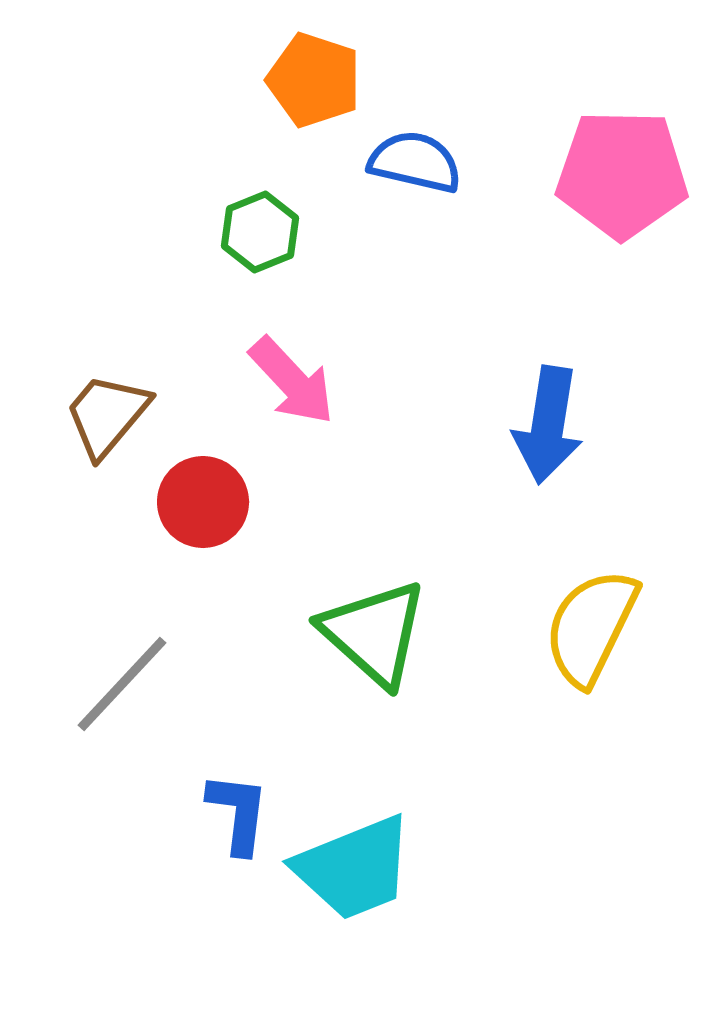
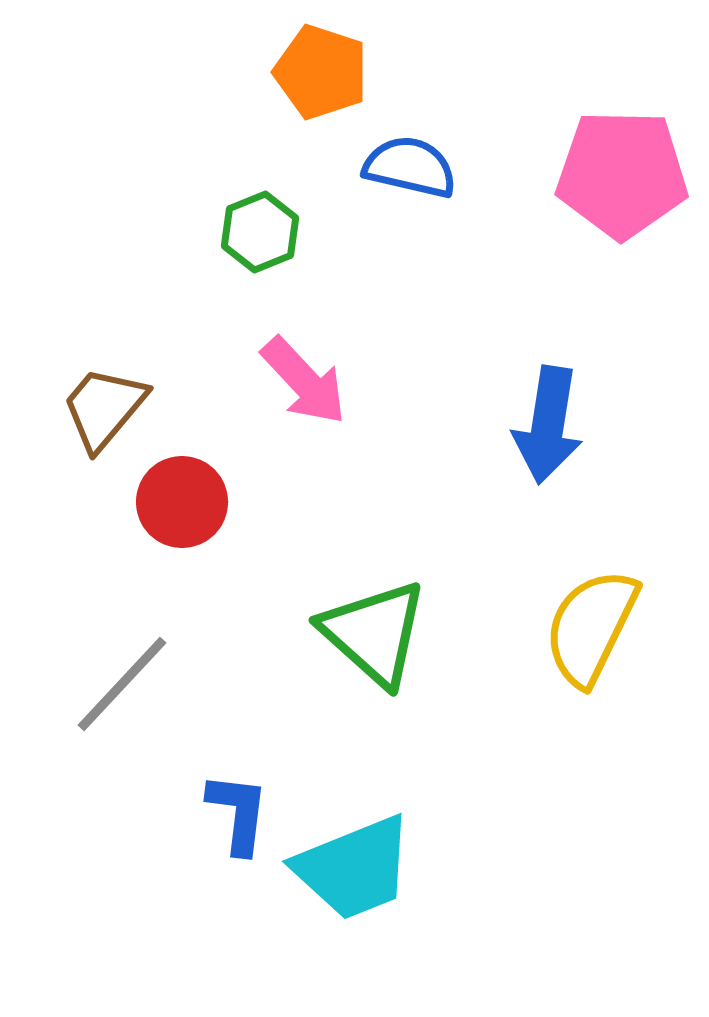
orange pentagon: moved 7 px right, 8 px up
blue semicircle: moved 5 px left, 5 px down
pink arrow: moved 12 px right
brown trapezoid: moved 3 px left, 7 px up
red circle: moved 21 px left
